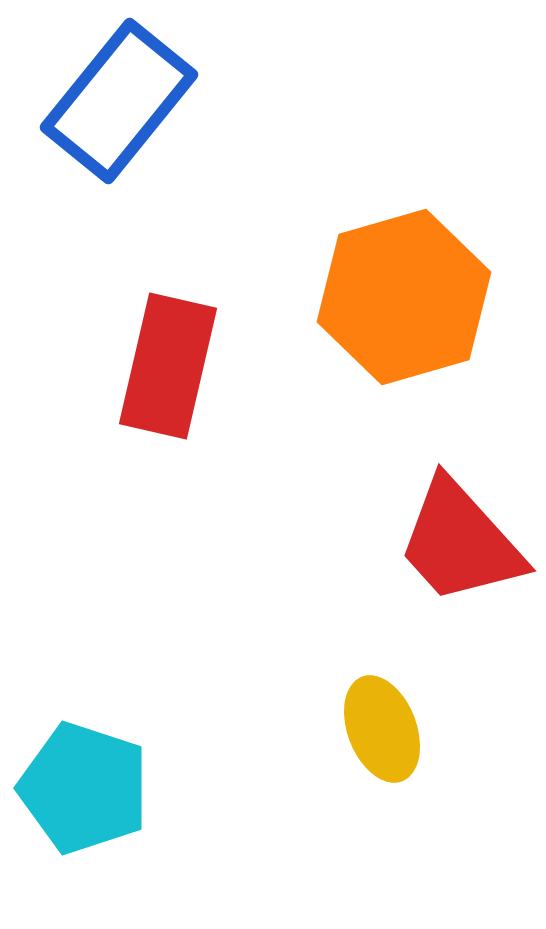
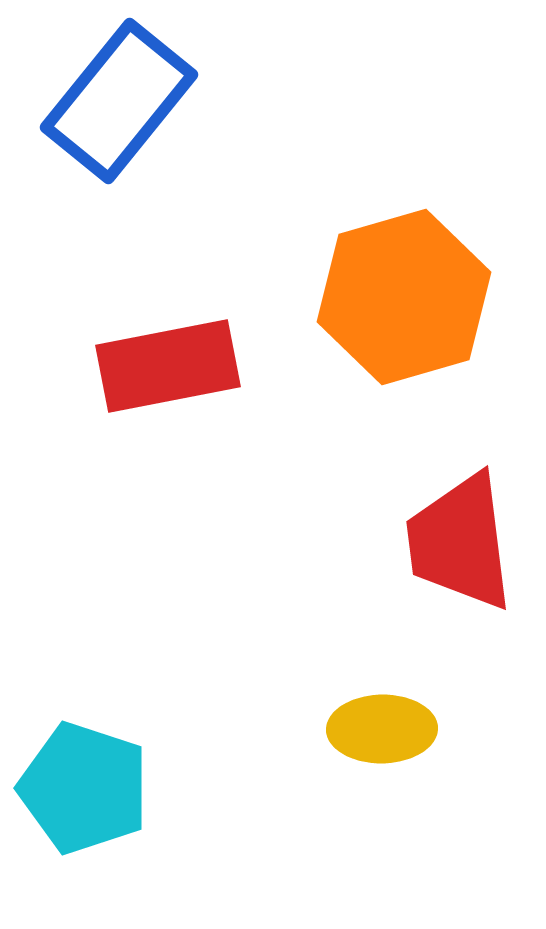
red rectangle: rotated 66 degrees clockwise
red trapezoid: rotated 35 degrees clockwise
yellow ellipse: rotated 70 degrees counterclockwise
